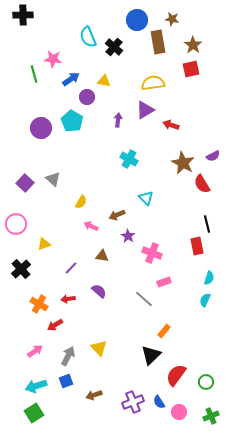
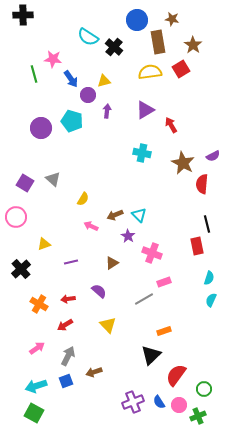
cyan semicircle at (88, 37): rotated 35 degrees counterclockwise
red square at (191, 69): moved 10 px left; rotated 18 degrees counterclockwise
blue arrow at (71, 79): rotated 90 degrees clockwise
yellow triangle at (104, 81): rotated 24 degrees counterclockwise
yellow semicircle at (153, 83): moved 3 px left, 11 px up
purple circle at (87, 97): moved 1 px right, 2 px up
purple arrow at (118, 120): moved 11 px left, 9 px up
cyan pentagon at (72, 121): rotated 15 degrees counterclockwise
red arrow at (171, 125): rotated 42 degrees clockwise
cyan cross at (129, 159): moved 13 px right, 6 px up; rotated 18 degrees counterclockwise
purple square at (25, 183): rotated 12 degrees counterclockwise
red semicircle at (202, 184): rotated 36 degrees clockwise
cyan triangle at (146, 198): moved 7 px left, 17 px down
yellow semicircle at (81, 202): moved 2 px right, 3 px up
brown arrow at (117, 215): moved 2 px left
pink circle at (16, 224): moved 7 px up
brown triangle at (102, 256): moved 10 px right, 7 px down; rotated 40 degrees counterclockwise
purple line at (71, 268): moved 6 px up; rotated 32 degrees clockwise
gray line at (144, 299): rotated 72 degrees counterclockwise
cyan semicircle at (205, 300): moved 6 px right
red arrow at (55, 325): moved 10 px right
orange rectangle at (164, 331): rotated 32 degrees clockwise
yellow triangle at (99, 348): moved 9 px right, 23 px up
pink arrow at (35, 351): moved 2 px right, 3 px up
green circle at (206, 382): moved 2 px left, 7 px down
brown arrow at (94, 395): moved 23 px up
pink circle at (179, 412): moved 7 px up
green square at (34, 413): rotated 30 degrees counterclockwise
green cross at (211, 416): moved 13 px left
